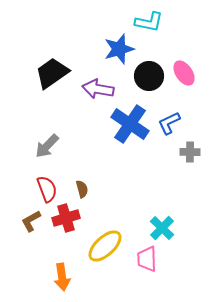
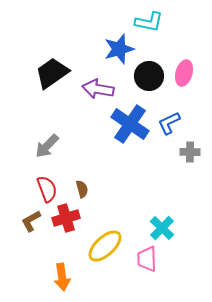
pink ellipse: rotated 50 degrees clockwise
